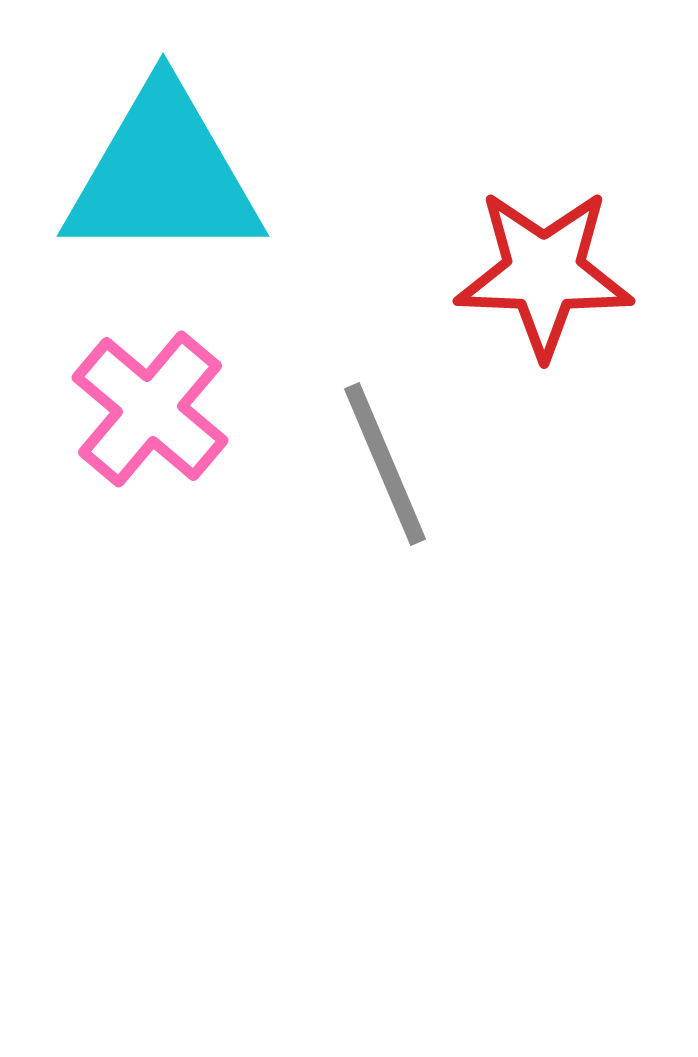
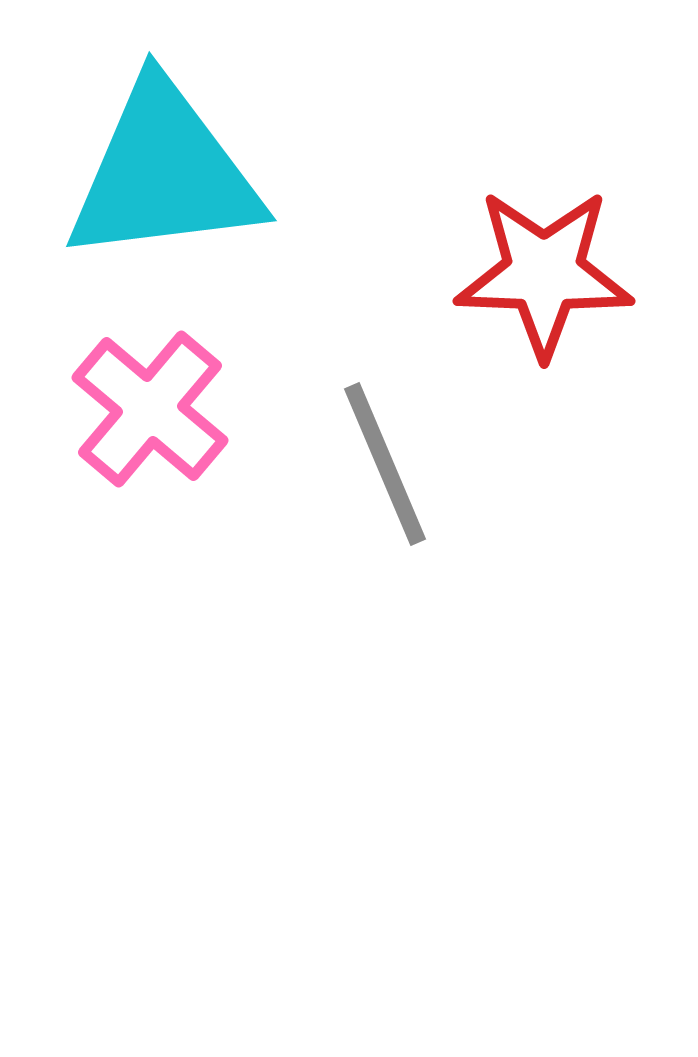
cyan triangle: moved 1 px right, 2 px up; rotated 7 degrees counterclockwise
